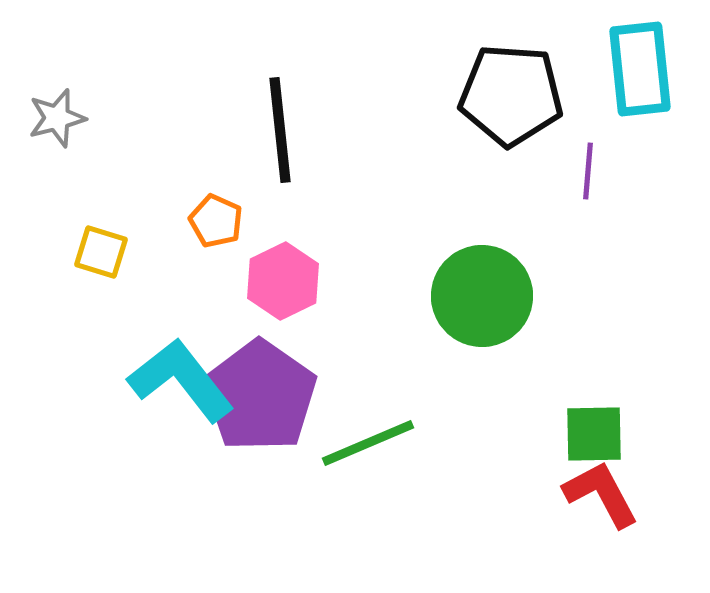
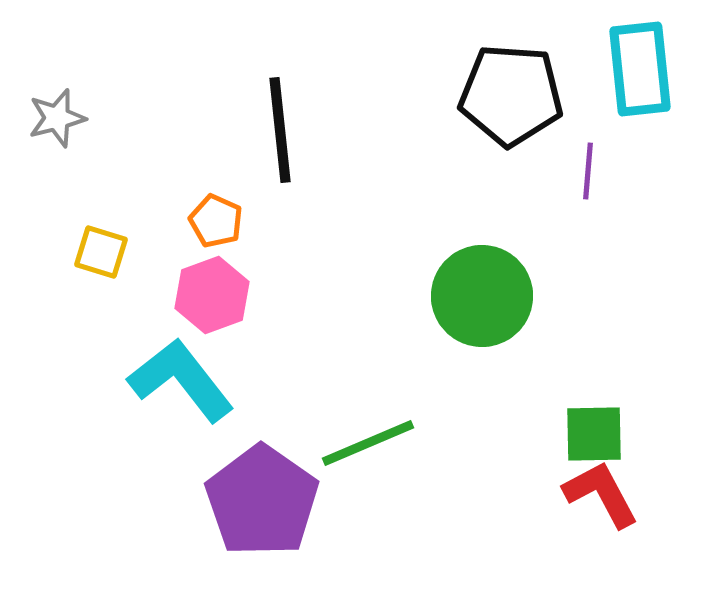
pink hexagon: moved 71 px left, 14 px down; rotated 6 degrees clockwise
purple pentagon: moved 2 px right, 105 px down
